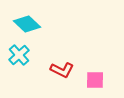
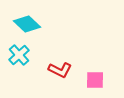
red L-shape: moved 2 px left
